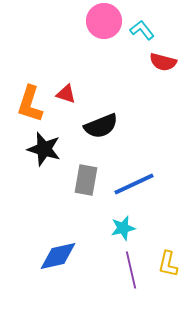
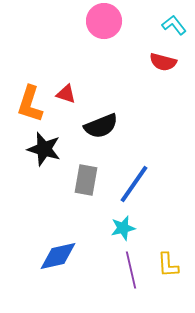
cyan L-shape: moved 32 px right, 5 px up
blue line: rotated 30 degrees counterclockwise
yellow L-shape: moved 1 px down; rotated 16 degrees counterclockwise
